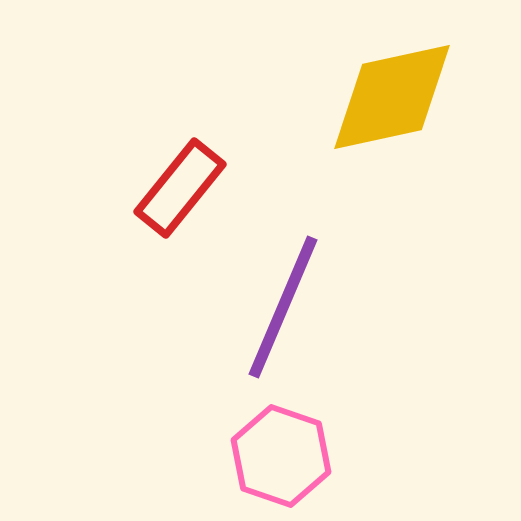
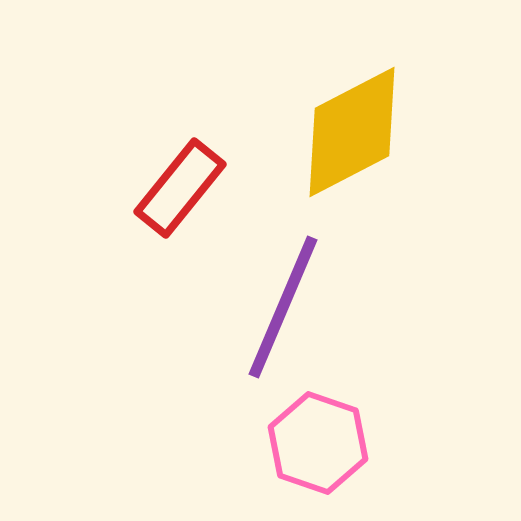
yellow diamond: moved 40 px left, 35 px down; rotated 15 degrees counterclockwise
pink hexagon: moved 37 px right, 13 px up
